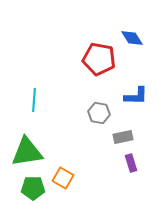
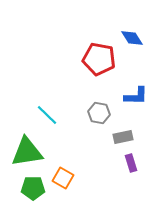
cyan line: moved 13 px right, 15 px down; rotated 50 degrees counterclockwise
